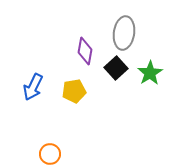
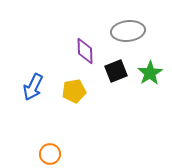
gray ellipse: moved 4 px right, 2 px up; rotated 76 degrees clockwise
purple diamond: rotated 12 degrees counterclockwise
black square: moved 3 px down; rotated 20 degrees clockwise
